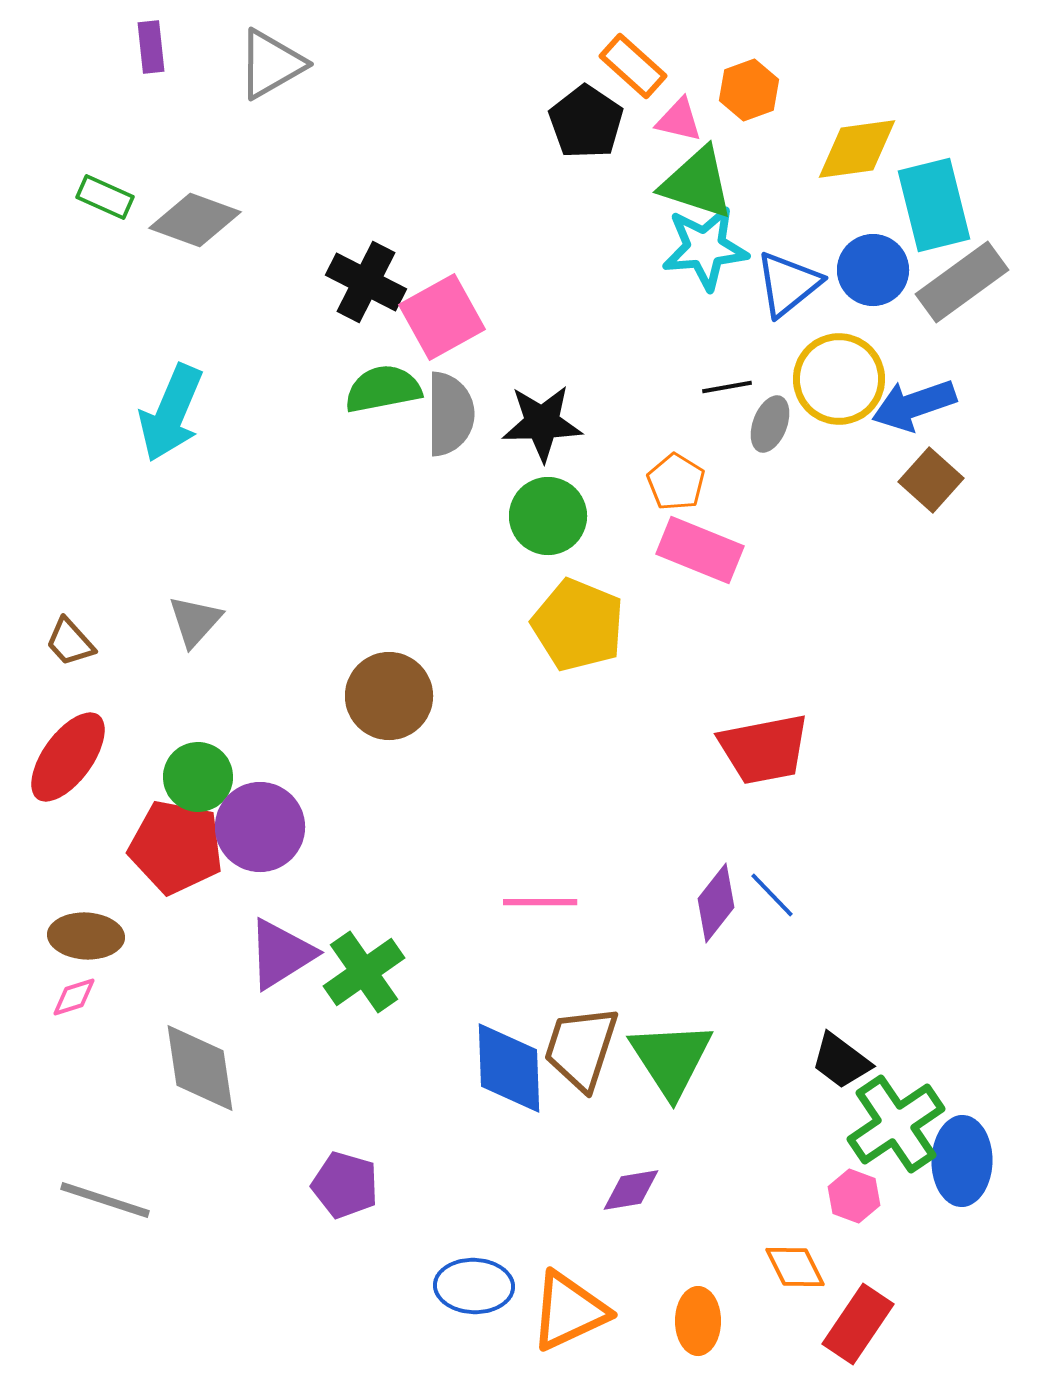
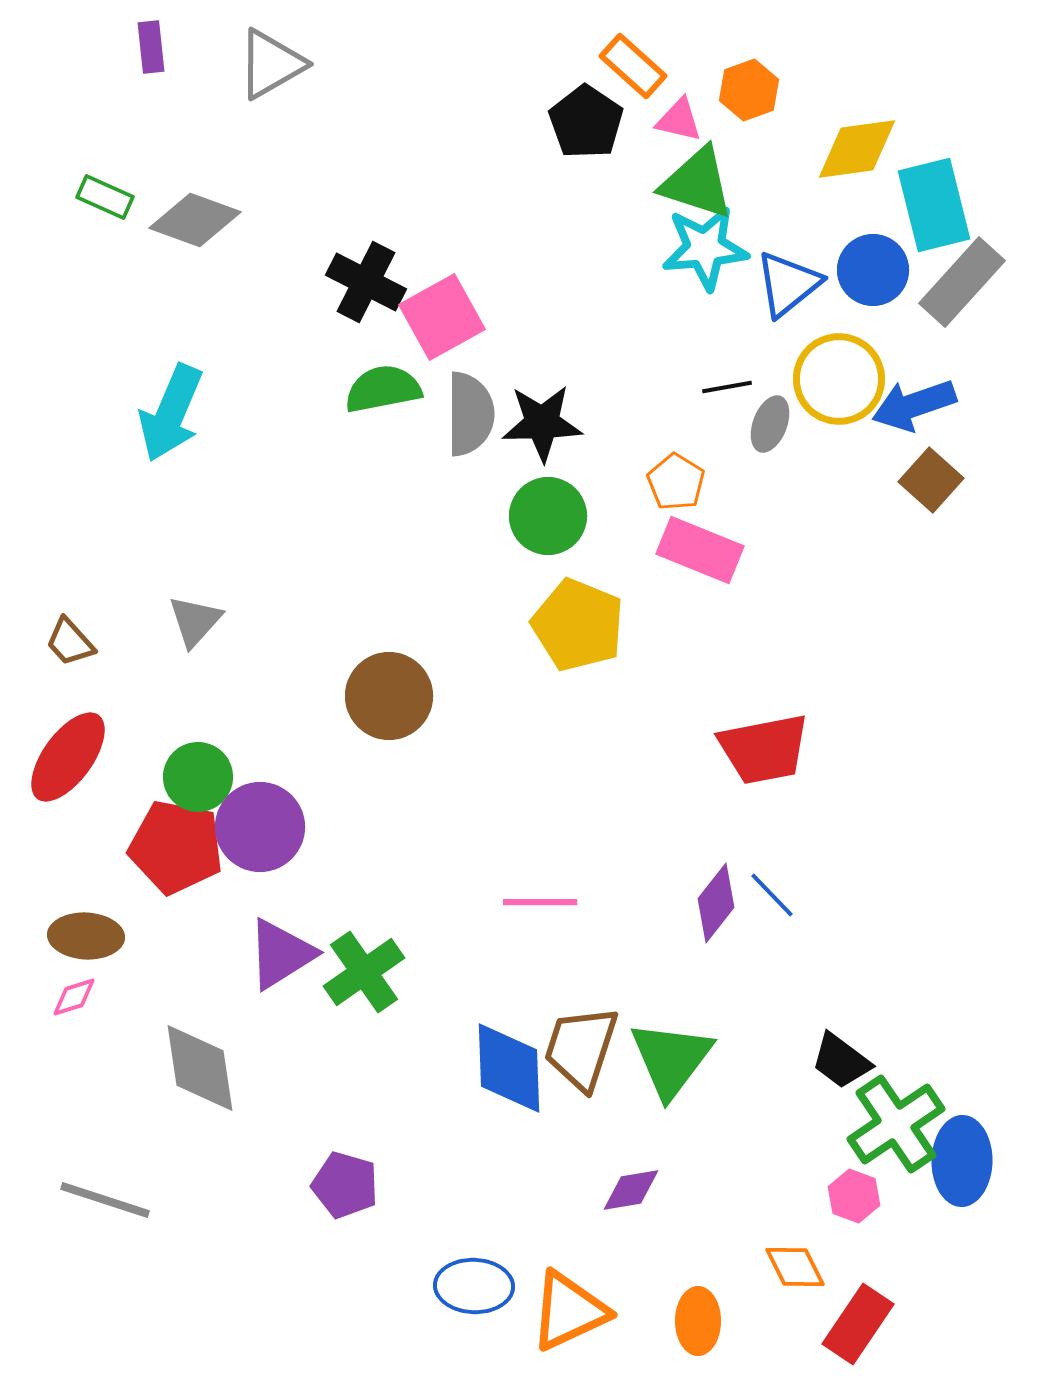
gray rectangle at (962, 282): rotated 12 degrees counterclockwise
gray semicircle at (450, 414): moved 20 px right
green triangle at (671, 1059): rotated 10 degrees clockwise
